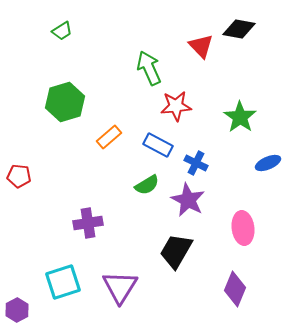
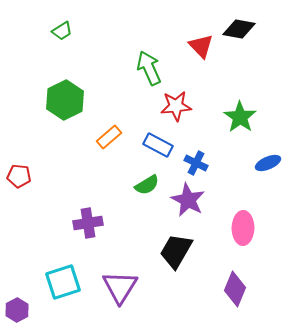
green hexagon: moved 2 px up; rotated 9 degrees counterclockwise
pink ellipse: rotated 8 degrees clockwise
